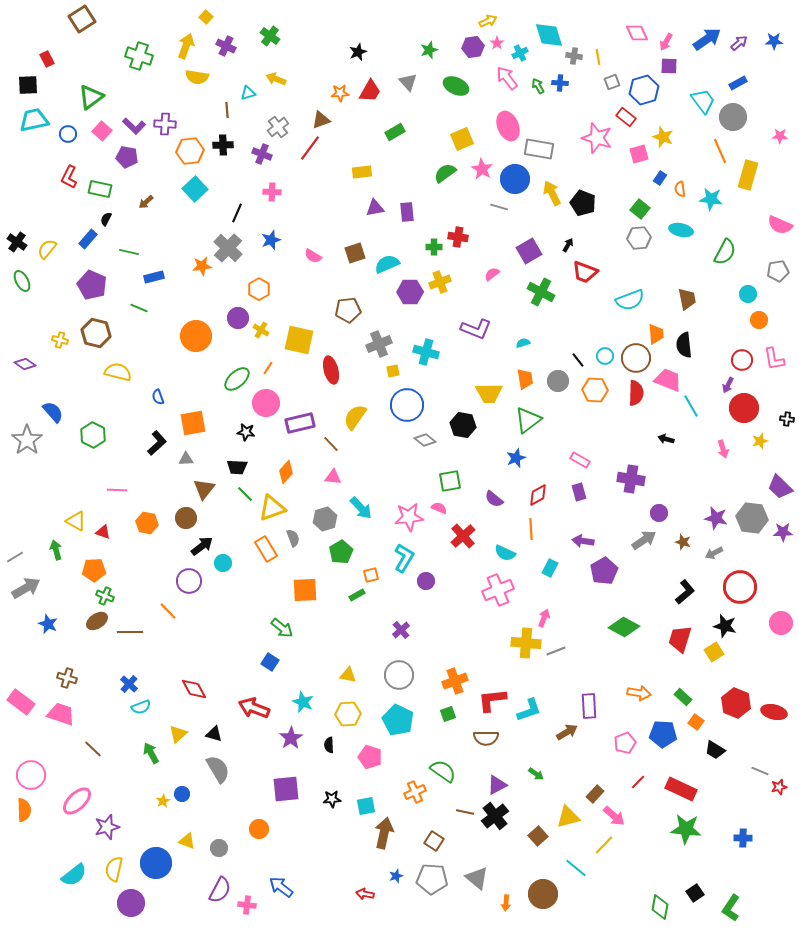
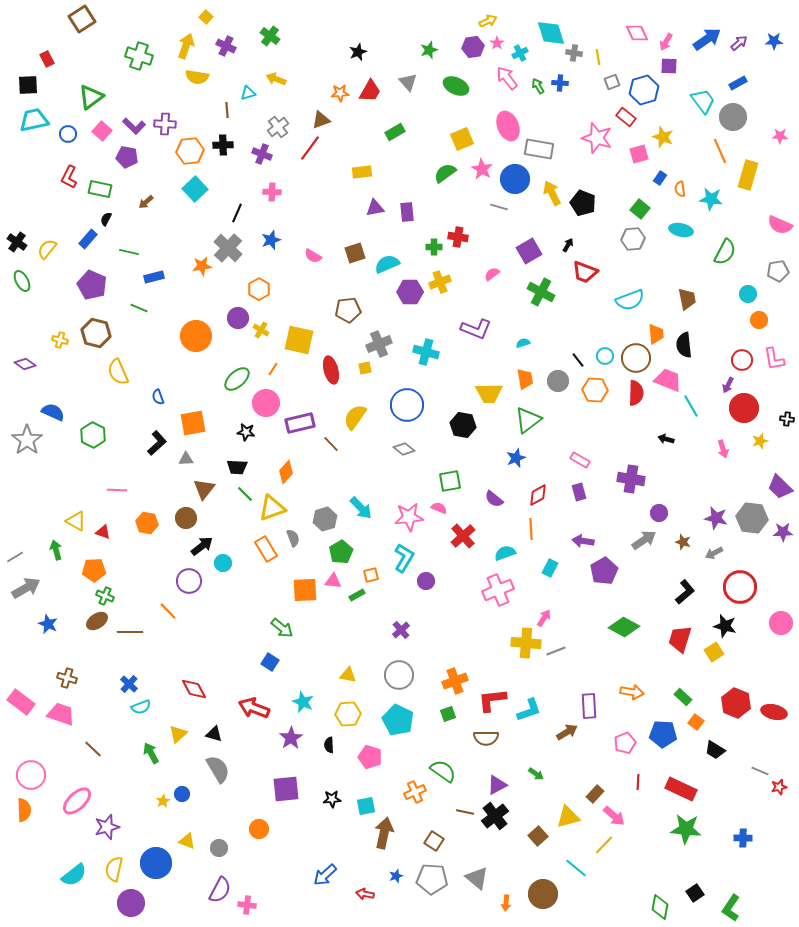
cyan diamond at (549, 35): moved 2 px right, 2 px up
gray cross at (574, 56): moved 3 px up
gray hexagon at (639, 238): moved 6 px left, 1 px down
orange line at (268, 368): moved 5 px right, 1 px down
yellow square at (393, 371): moved 28 px left, 3 px up
yellow semicircle at (118, 372): rotated 128 degrees counterclockwise
blue semicircle at (53, 412): rotated 25 degrees counterclockwise
gray diamond at (425, 440): moved 21 px left, 9 px down
pink triangle at (333, 477): moved 104 px down
cyan semicircle at (505, 553): rotated 135 degrees clockwise
pink arrow at (544, 618): rotated 12 degrees clockwise
orange arrow at (639, 693): moved 7 px left, 1 px up
red line at (638, 782): rotated 42 degrees counterclockwise
blue arrow at (281, 887): moved 44 px right, 12 px up; rotated 80 degrees counterclockwise
